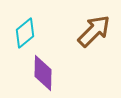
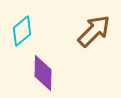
cyan diamond: moved 3 px left, 2 px up
